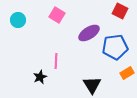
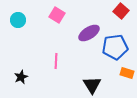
red square: moved 1 px right; rotated 14 degrees clockwise
orange rectangle: rotated 48 degrees clockwise
black star: moved 19 px left
